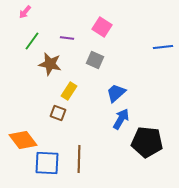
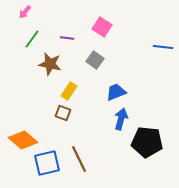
green line: moved 2 px up
blue line: rotated 12 degrees clockwise
gray square: rotated 12 degrees clockwise
blue trapezoid: moved 1 px up; rotated 20 degrees clockwise
brown square: moved 5 px right
blue arrow: rotated 15 degrees counterclockwise
orange diamond: rotated 12 degrees counterclockwise
brown line: rotated 28 degrees counterclockwise
blue square: rotated 16 degrees counterclockwise
